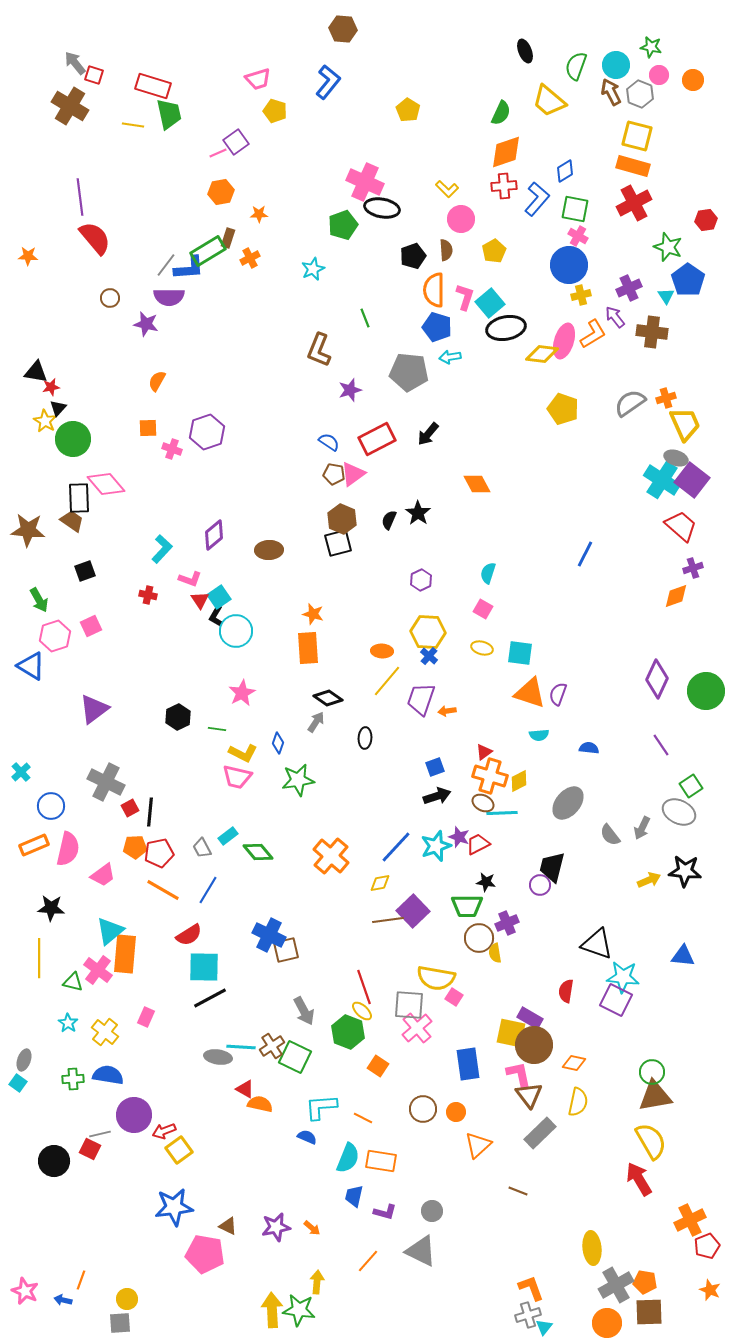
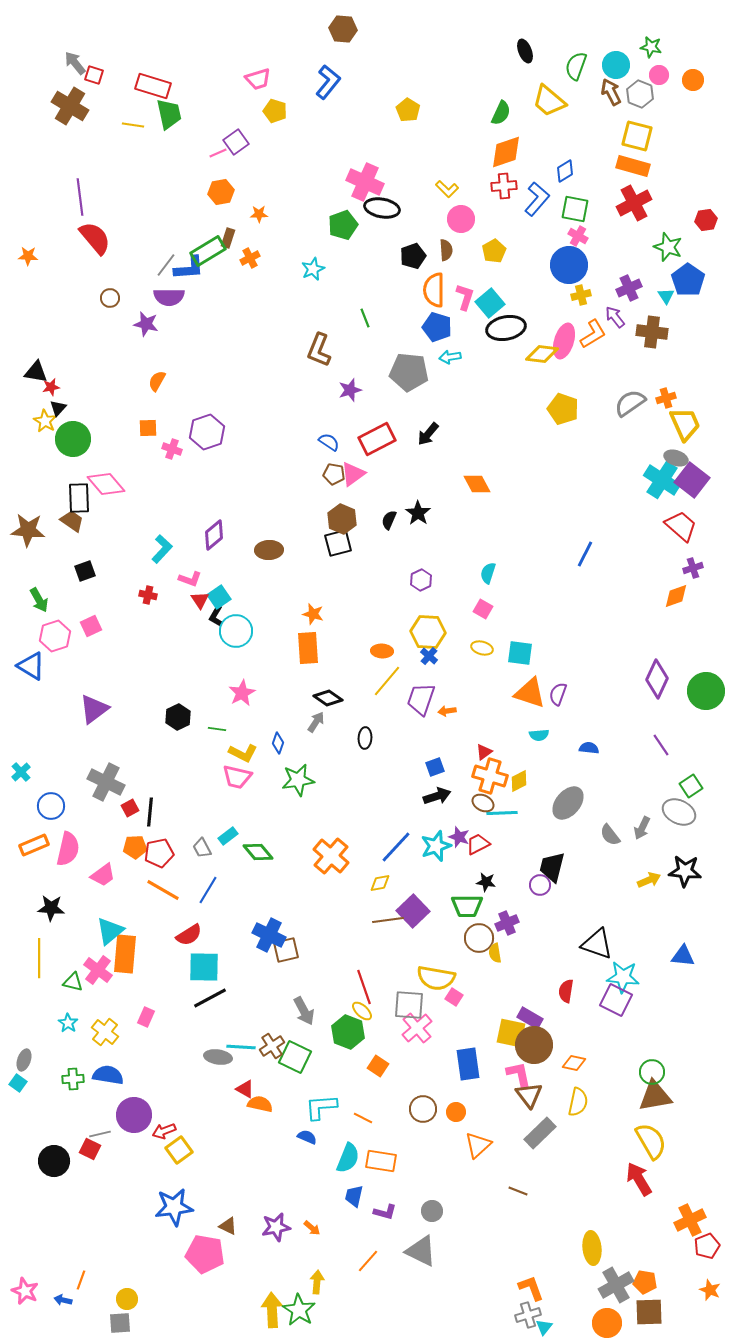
green star at (299, 1310): rotated 24 degrees clockwise
